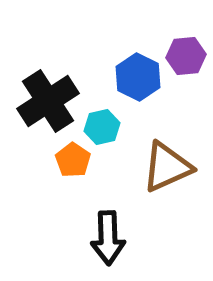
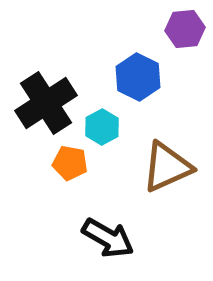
purple hexagon: moved 1 px left, 27 px up
black cross: moved 2 px left, 2 px down
cyan hexagon: rotated 16 degrees counterclockwise
orange pentagon: moved 3 px left, 3 px down; rotated 24 degrees counterclockwise
black arrow: rotated 58 degrees counterclockwise
